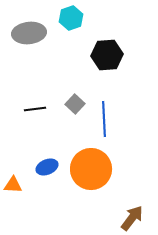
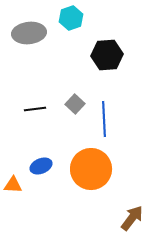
blue ellipse: moved 6 px left, 1 px up
